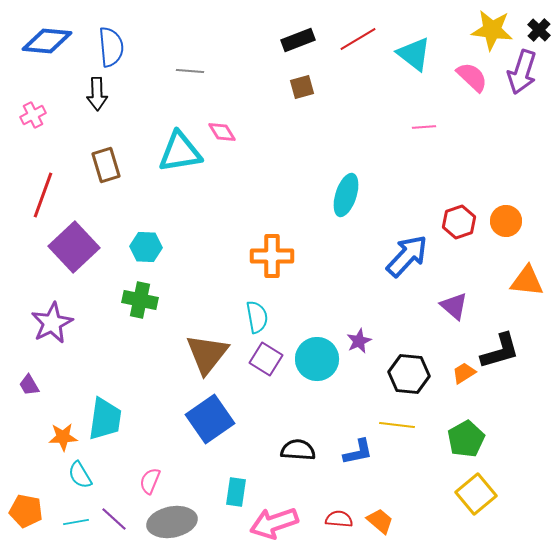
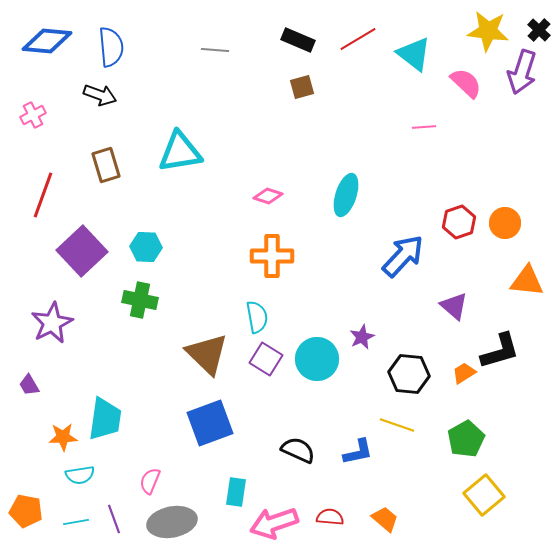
yellow star at (492, 30): moved 4 px left, 1 px down
black rectangle at (298, 40): rotated 44 degrees clockwise
gray line at (190, 71): moved 25 px right, 21 px up
pink semicircle at (472, 77): moved 6 px left, 6 px down
black arrow at (97, 94): moved 3 px right, 1 px down; rotated 68 degrees counterclockwise
pink diamond at (222, 132): moved 46 px right, 64 px down; rotated 40 degrees counterclockwise
orange circle at (506, 221): moved 1 px left, 2 px down
purple square at (74, 247): moved 8 px right, 4 px down
blue arrow at (407, 256): moved 4 px left
purple star at (359, 341): moved 3 px right, 4 px up
brown triangle at (207, 354): rotated 24 degrees counterclockwise
blue square at (210, 419): moved 4 px down; rotated 15 degrees clockwise
yellow line at (397, 425): rotated 12 degrees clockwise
black semicircle at (298, 450): rotated 20 degrees clockwise
cyan semicircle at (80, 475): rotated 68 degrees counterclockwise
yellow square at (476, 494): moved 8 px right, 1 px down
purple line at (114, 519): rotated 28 degrees clockwise
red semicircle at (339, 519): moved 9 px left, 2 px up
orange trapezoid at (380, 521): moved 5 px right, 2 px up
